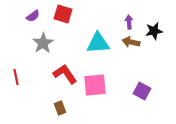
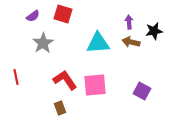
red L-shape: moved 6 px down
